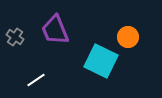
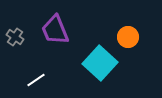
cyan square: moved 1 px left, 2 px down; rotated 16 degrees clockwise
